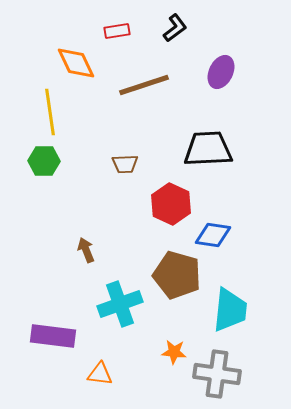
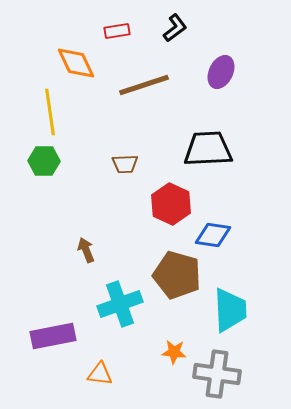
cyan trapezoid: rotated 9 degrees counterclockwise
purple rectangle: rotated 18 degrees counterclockwise
